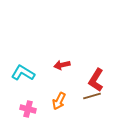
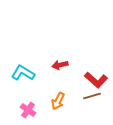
red arrow: moved 2 px left
red L-shape: rotated 80 degrees counterclockwise
orange arrow: moved 1 px left
pink cross: moved 1 px down; rotated 21 degrees clockwise
